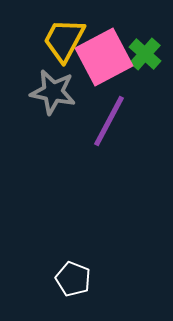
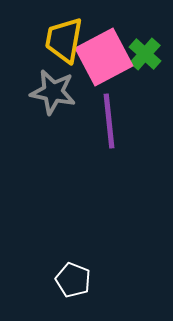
yellow trapezoid: rotated 18 degrees counterclockwise
purple line: rotated 34 degrees counterclockwise
white pentagon: moved 1 px down
